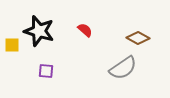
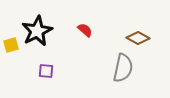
black star: moved 2 px left; rotated 28 degrees clockwise
yellow square: moved 1 px left; rotated 14 degrees counterclockwise
gray semicircle: rotated 44 degrees counterclockwise
